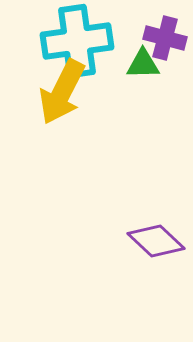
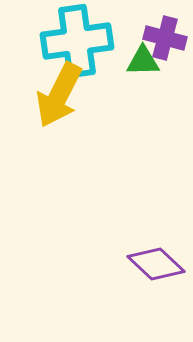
green triangle: moved 3 px up
yellow arrow: moved 3 px left, 3 px down
purple diamond: moved 23 px down
